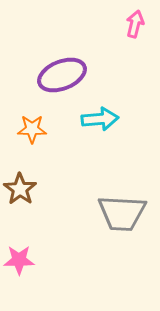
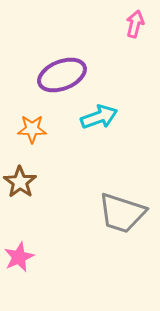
cyan arrow: moved 1 px left, 2 px up; rotated 15 degrees counterclockwise
brown star: moved 7 px up
gray trapezoid: rotated 15 degrees clockwise
pink star: moved 3 px up; rotated 24 degrees counterclockwise
